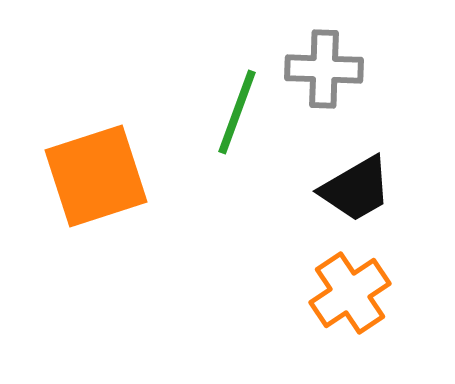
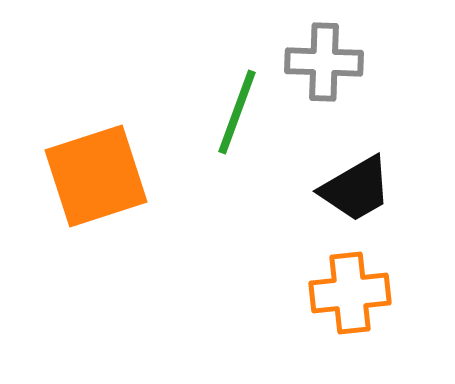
gray cross: moved 7 px up
orange cross: rotated 28 degrees clockwise
